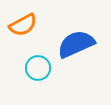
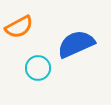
orange semicircle: moved 4 px left, 2 px down
